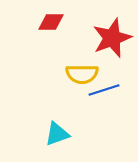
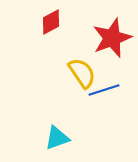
red diamond: rotated 28 degrees counterclockwise
yellow semicircle: moved 1 px up; rotated 124 degrees counterclockwise
cyan triangle: moved 4 px down
